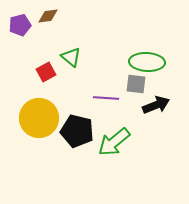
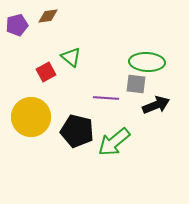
purple pentagon: moved 3 px left
yellow circle: moved 8 px left, 1 px up
